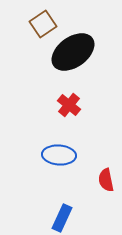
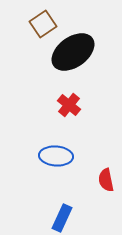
blue ellipse: moved 3 px left, 1 px down
